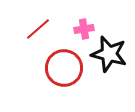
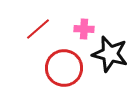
pink cross: rotated 12 degrees clockwise
black star: moved 1 px right
